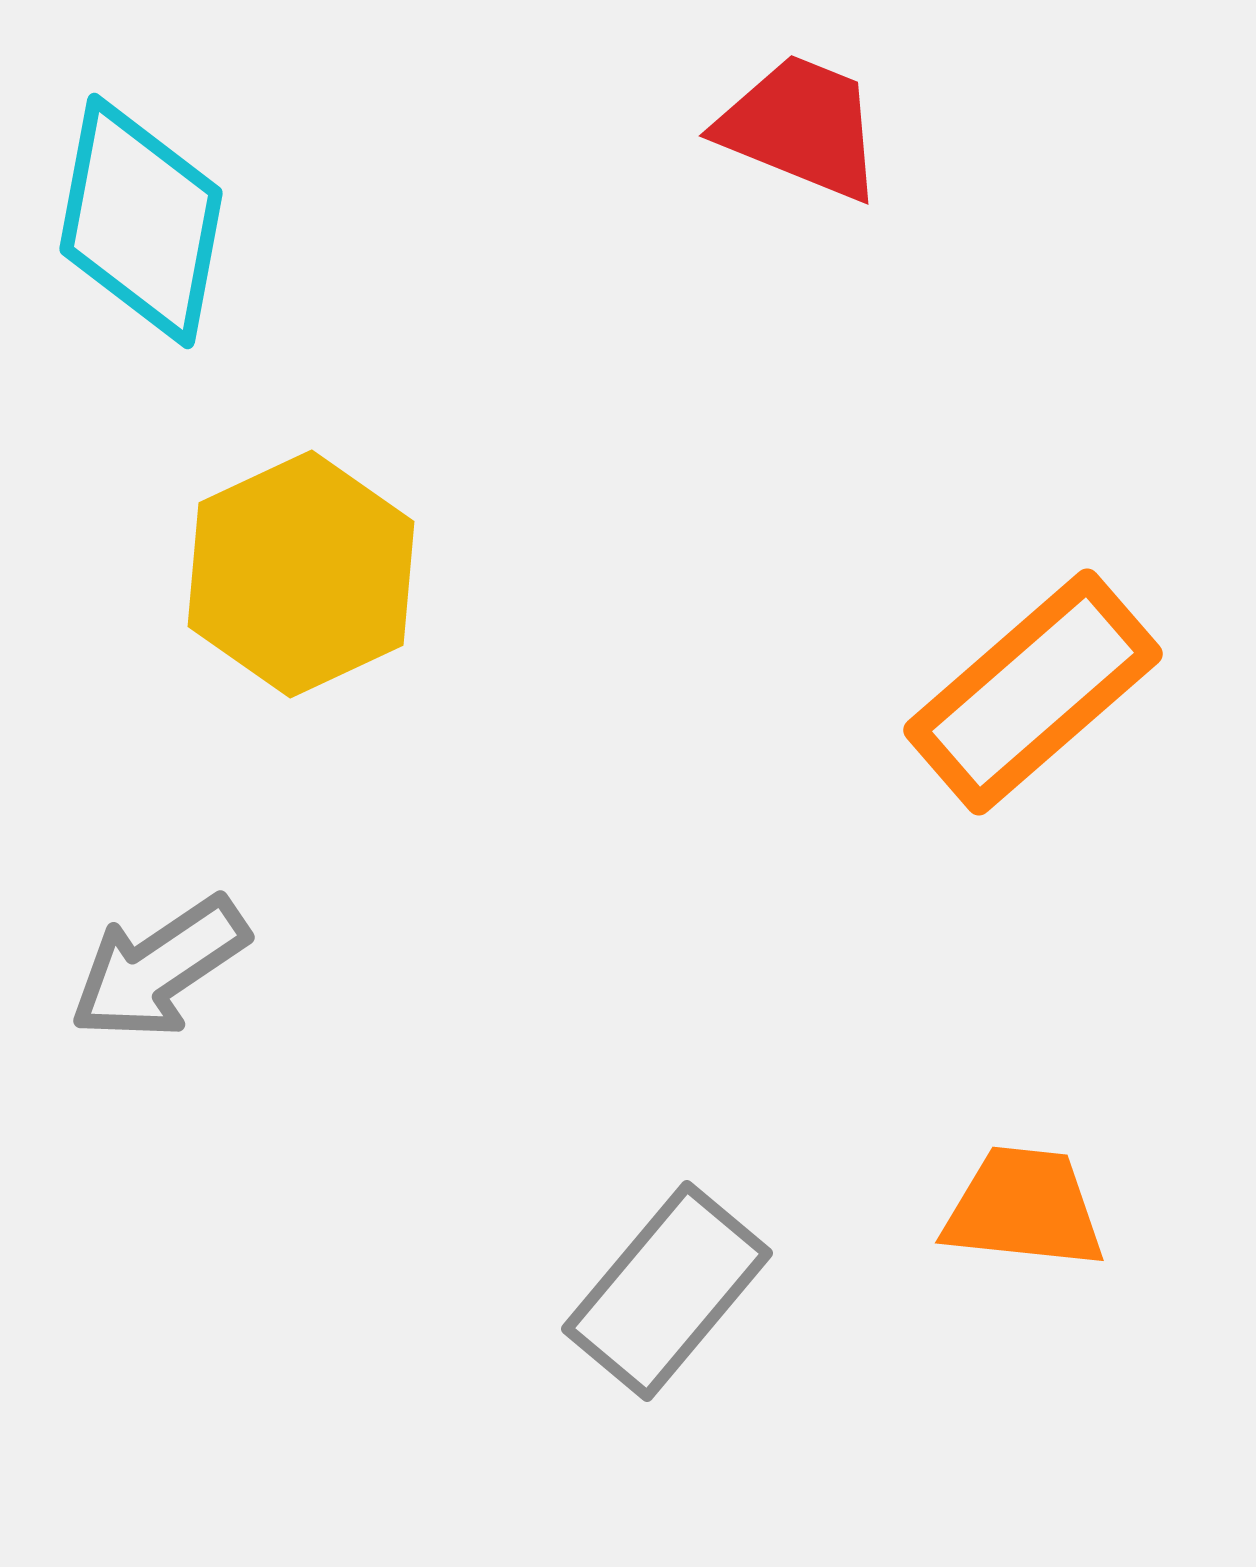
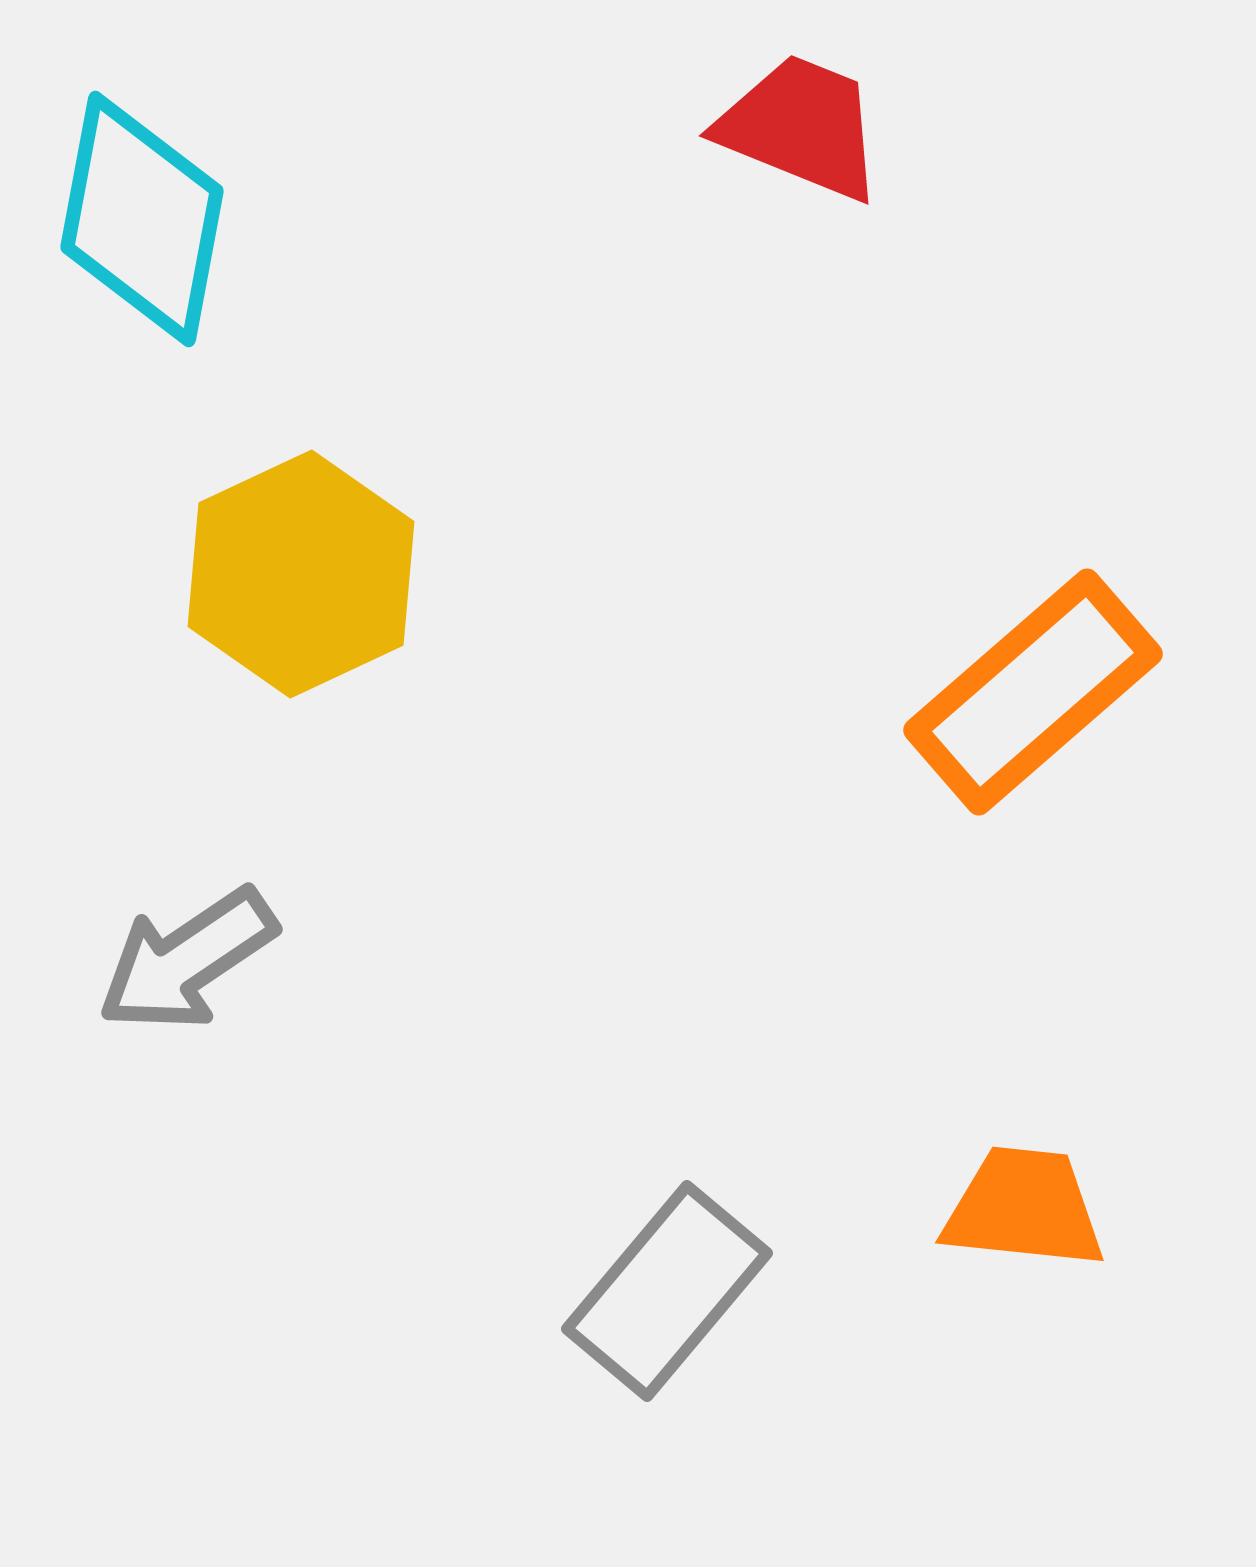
cyan diamond: moved 1 px right, 2 px up
gray arrow: moved 28 px right, 8 px up
